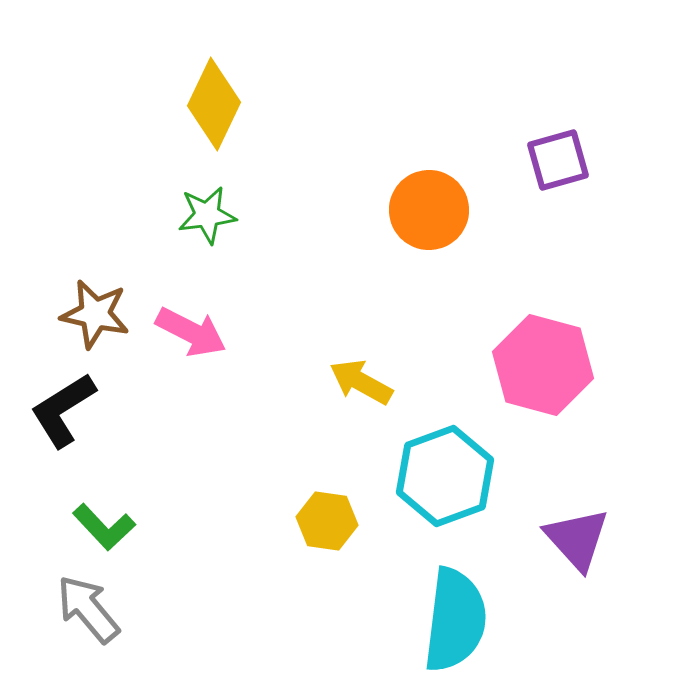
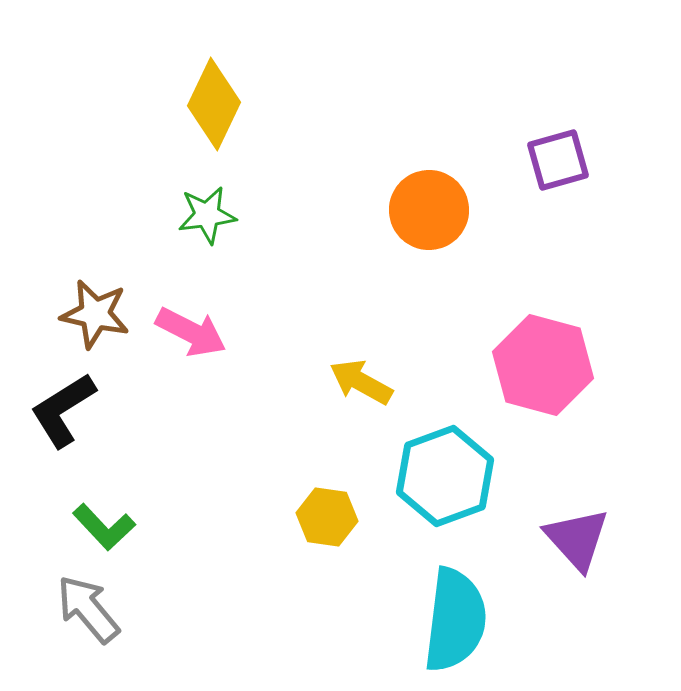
yellow hexagon: moved 4 px up
